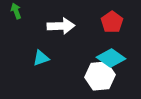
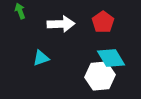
green arrow: moved 4 px right
red pentagon: moved 9 px left
white arrow: moved 2 px up
cyan diamond: rotated 24 degrees clockwise
